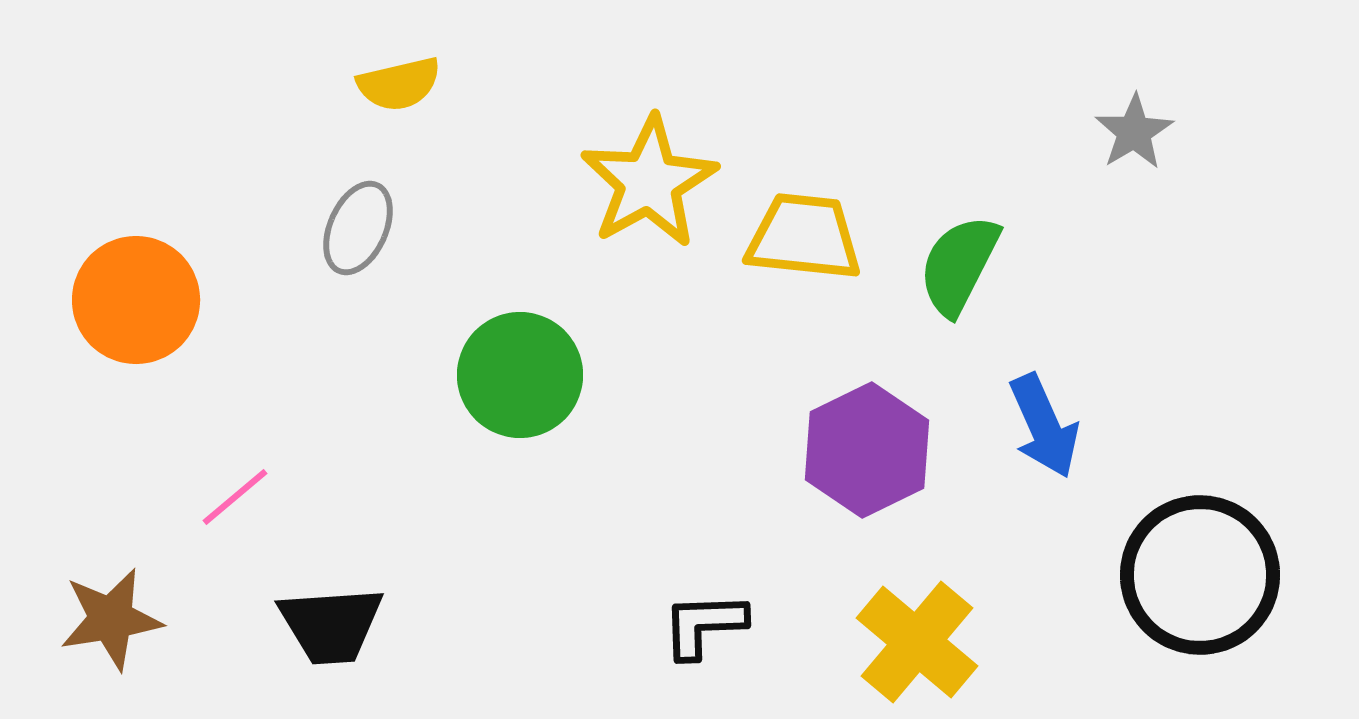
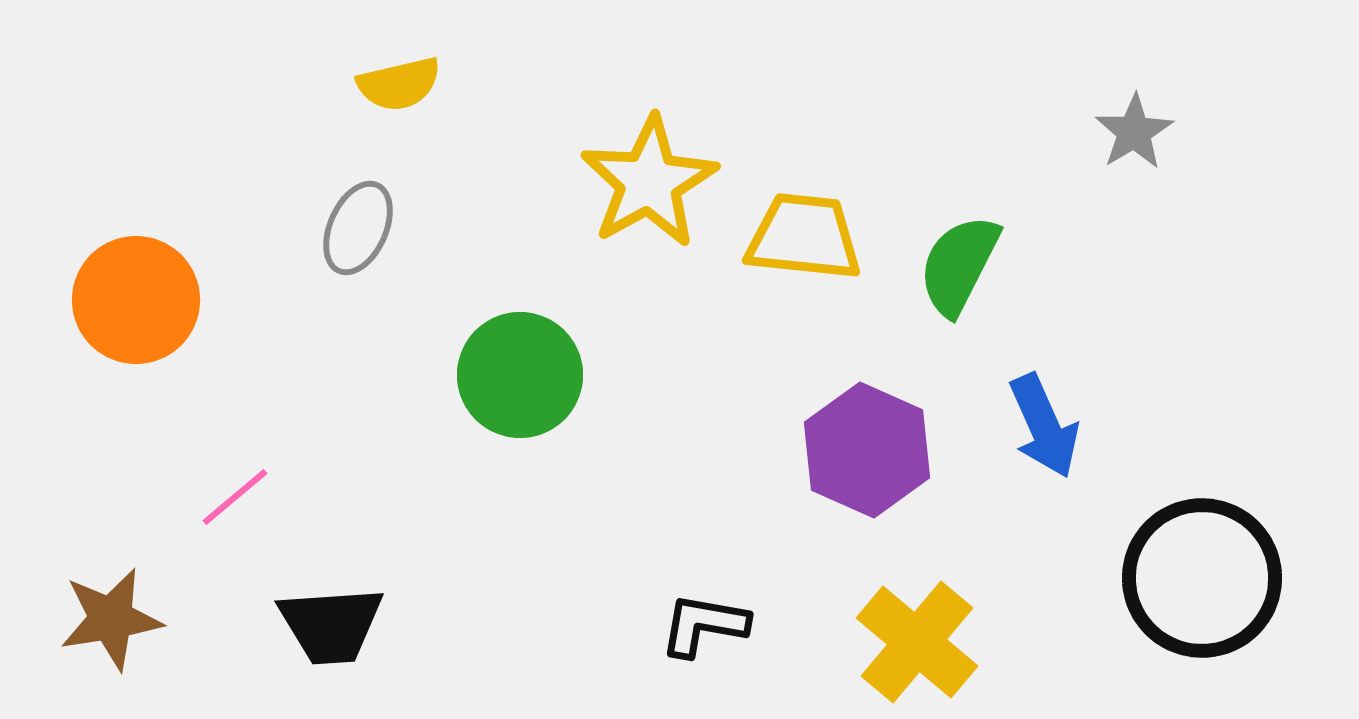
purple hexagon: rotated 10 degrees counterclockwise
black circle: moved 2 px right, 3 px down
black L-shape: rotated 12 degrees clockwise
